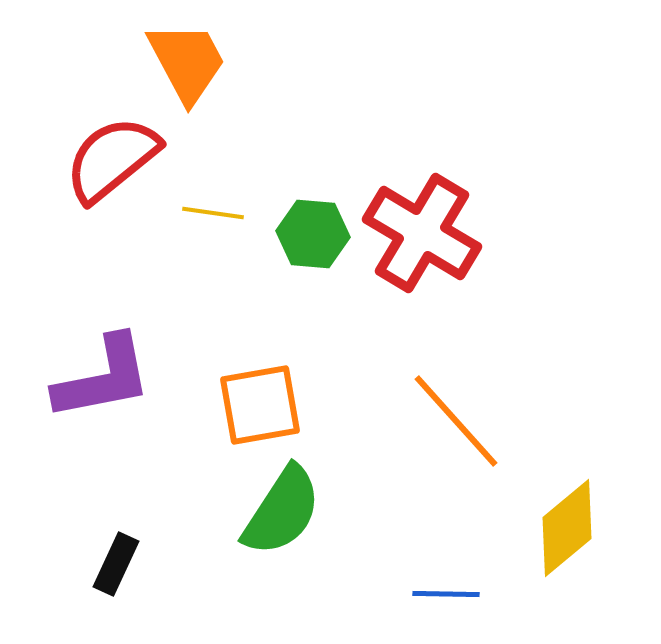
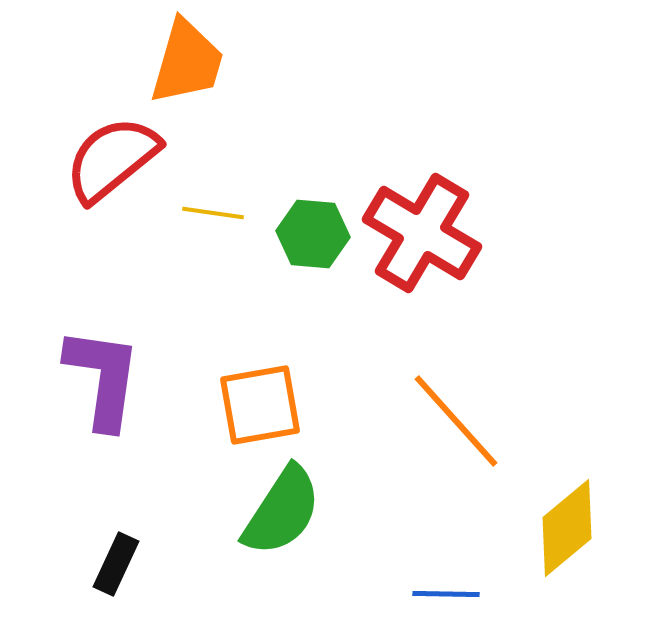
orange trapezoid: rotated 44 degrees clockwise
purple L-shape: rotated 71 degrees counterclockwise
